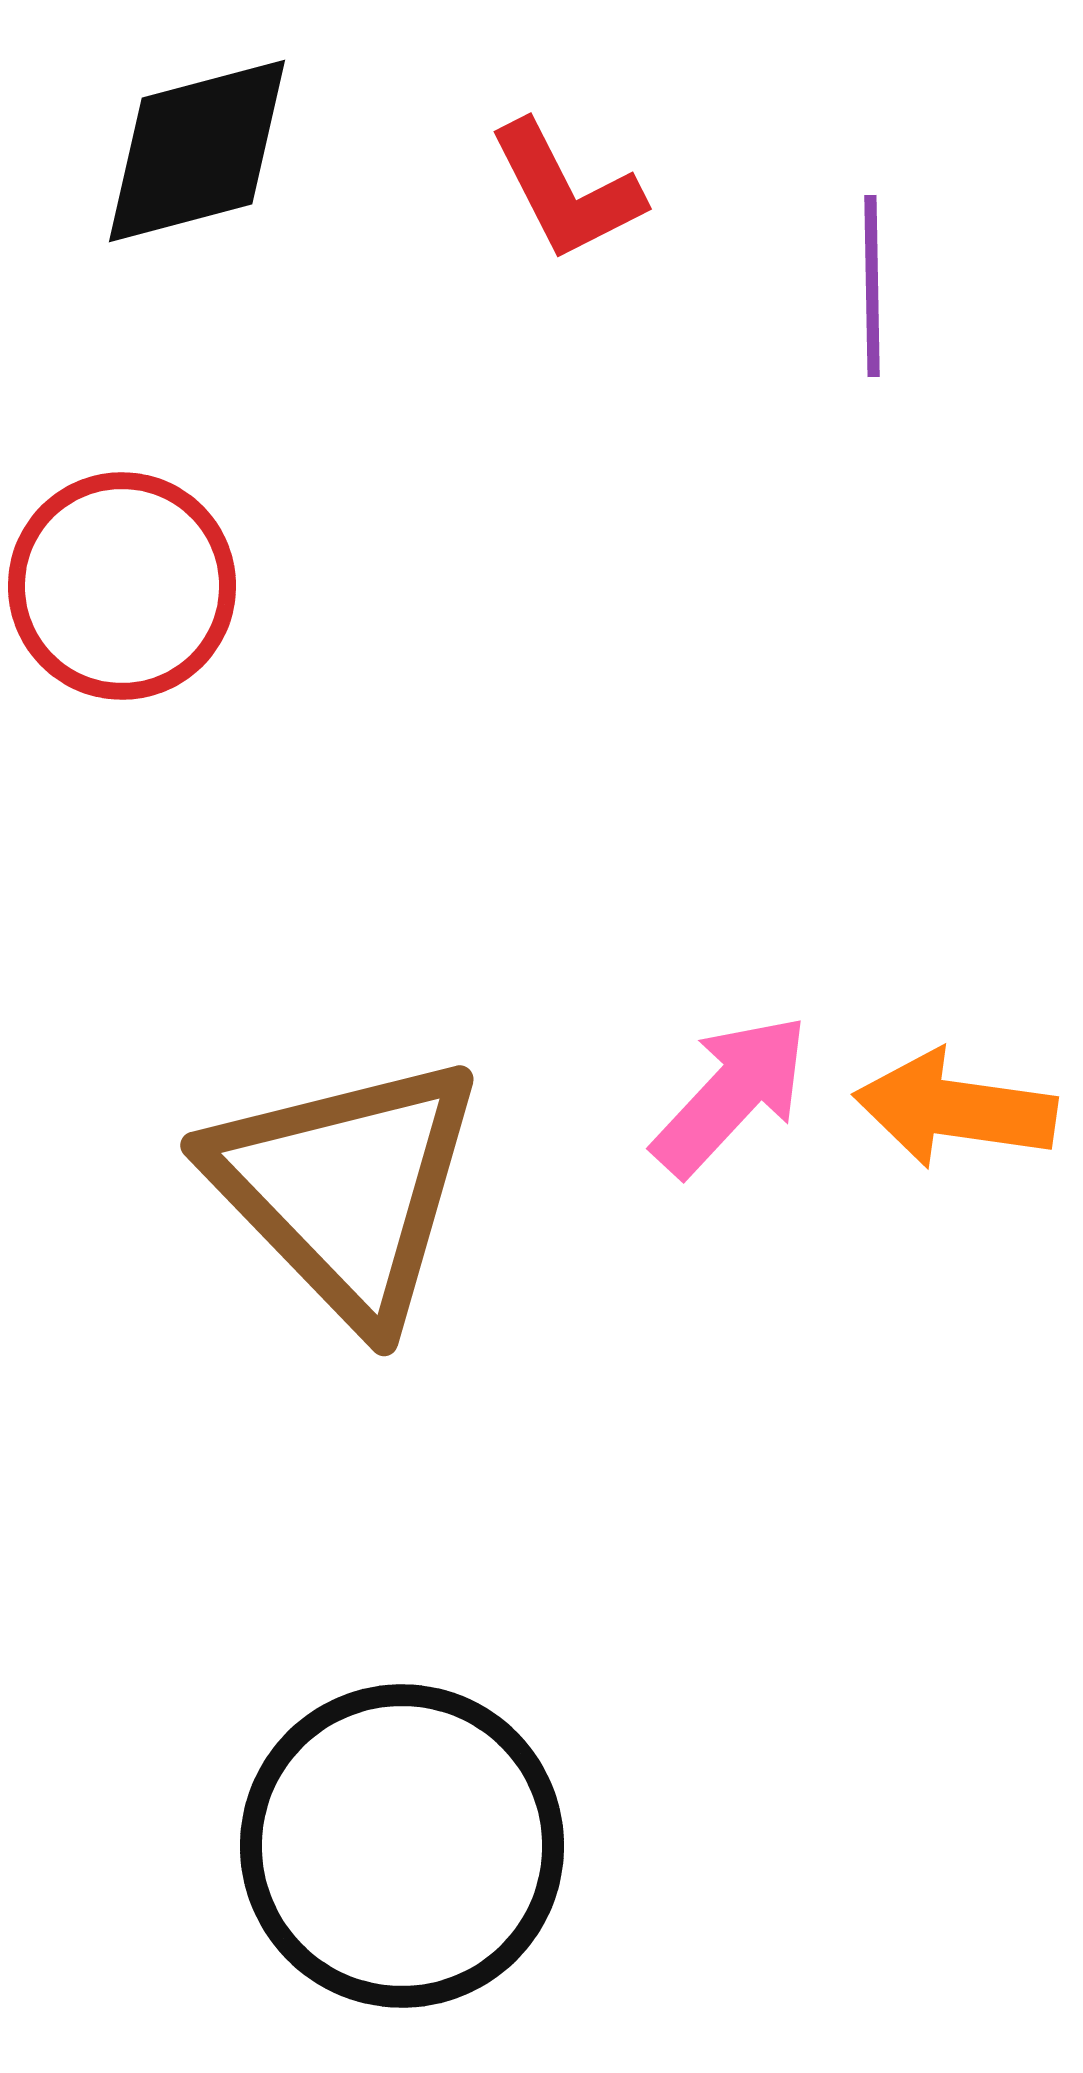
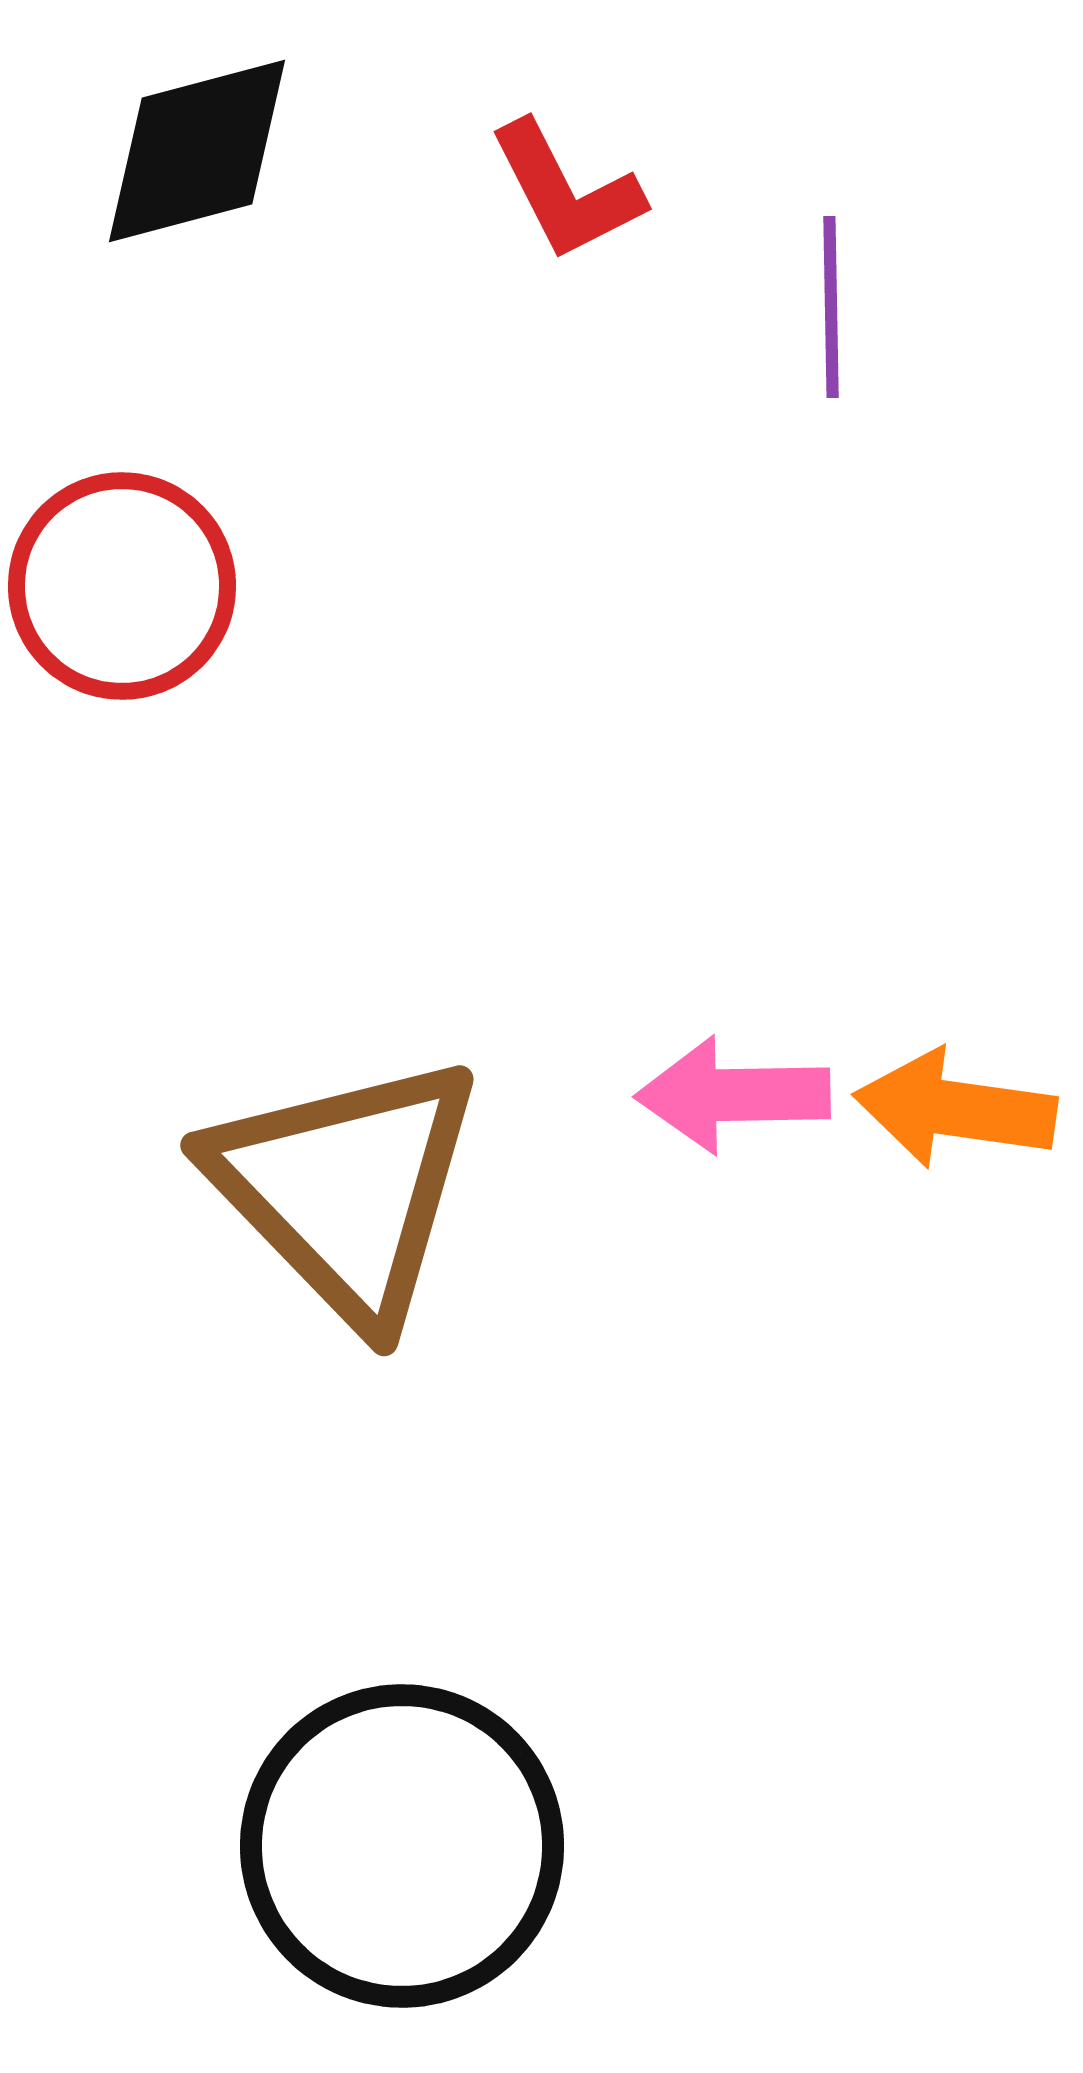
purple line: moved 41 px left, 21 px down
pink arrow: moved 2 px right; rotated 134 degrees counterclockwise
